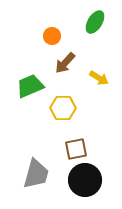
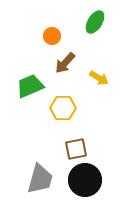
gray trapezoid: moved 4 px right, 5 px down
